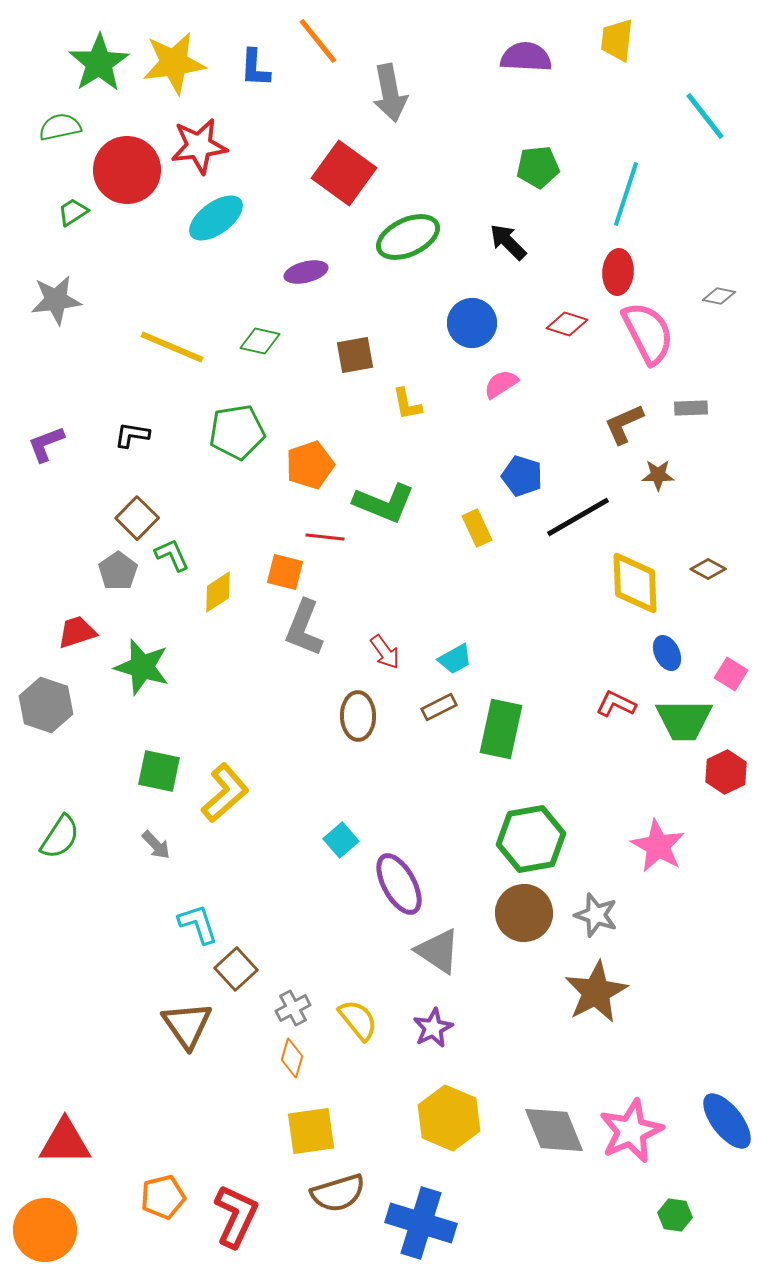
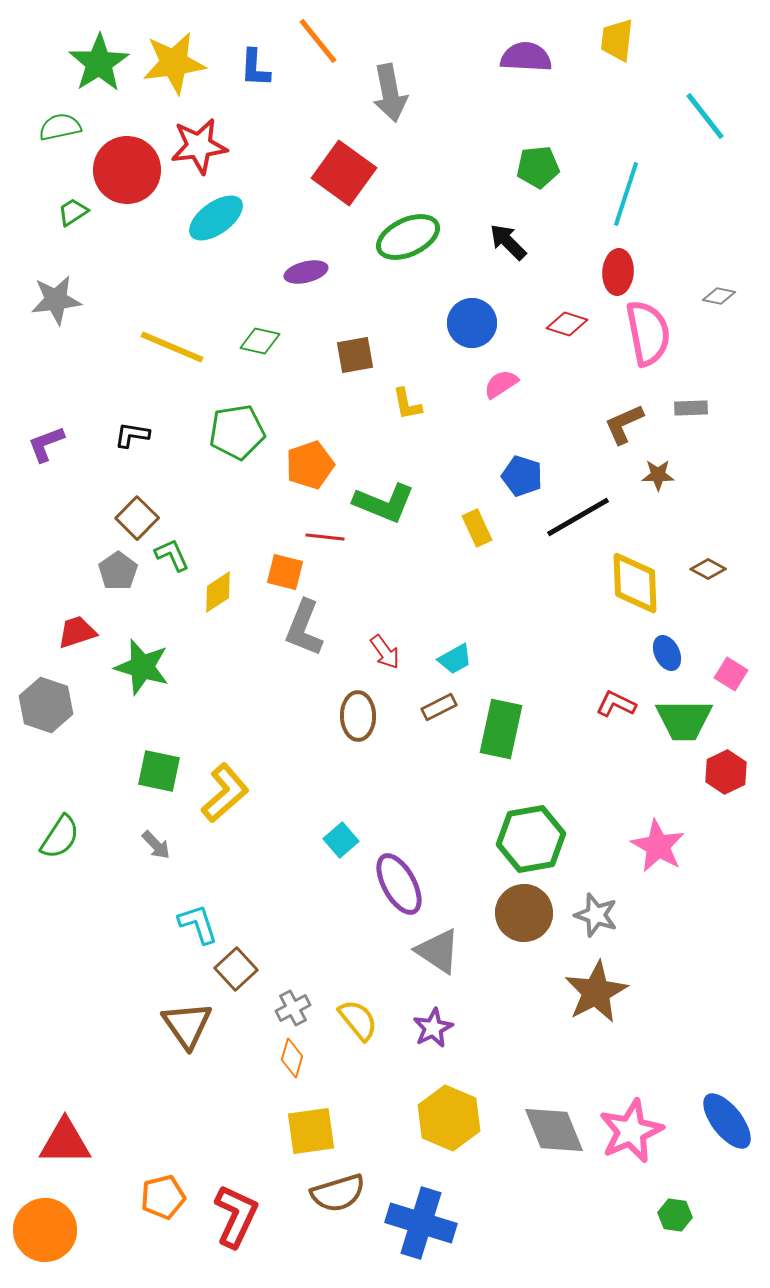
pink semicircle at (648, 333): rotated 16 degrees clockwise
